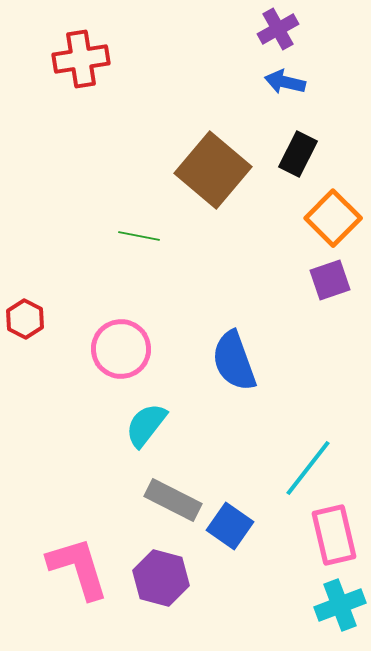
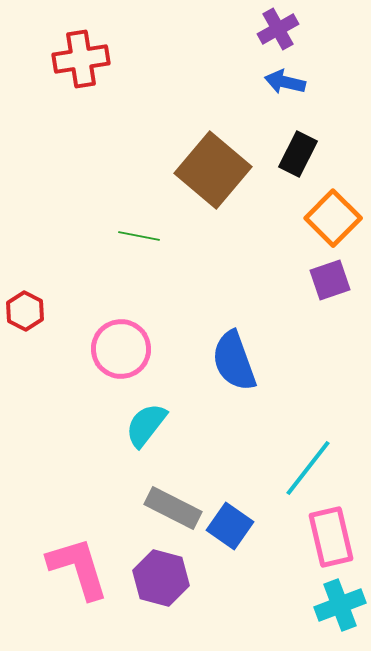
red hexagon: moved 8 px up
gray rectangle: moved 8 px down
pink rectangle: moved 3 px left, 2 px down
